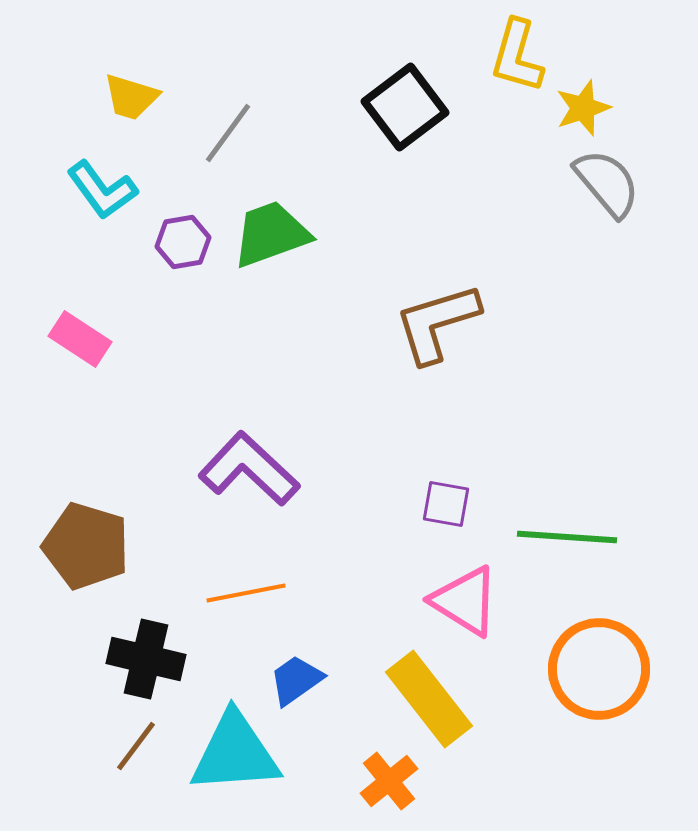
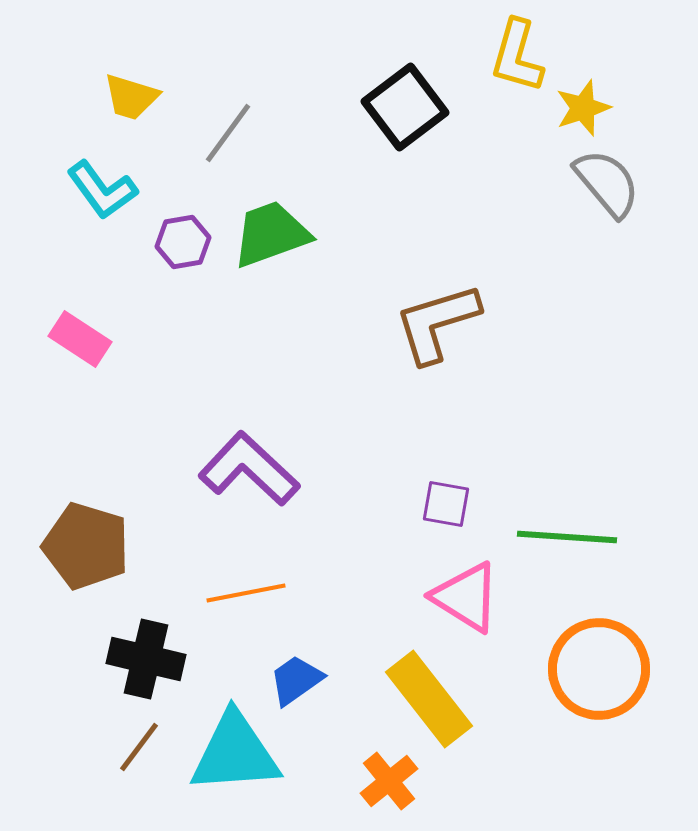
pink triangle: moved 1 px right, 4 px up
brown line: moved 3 px right, 1 px down
